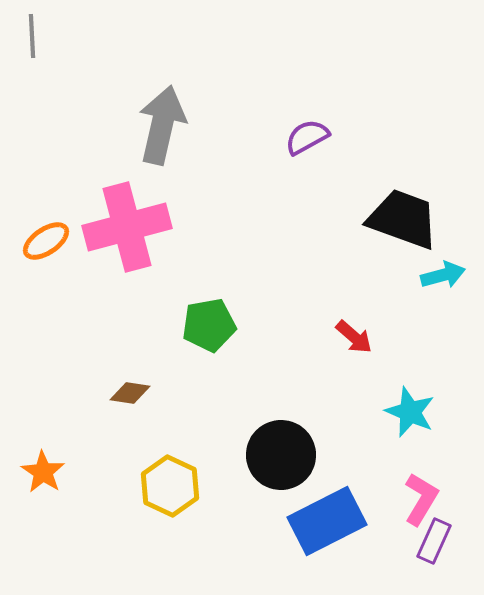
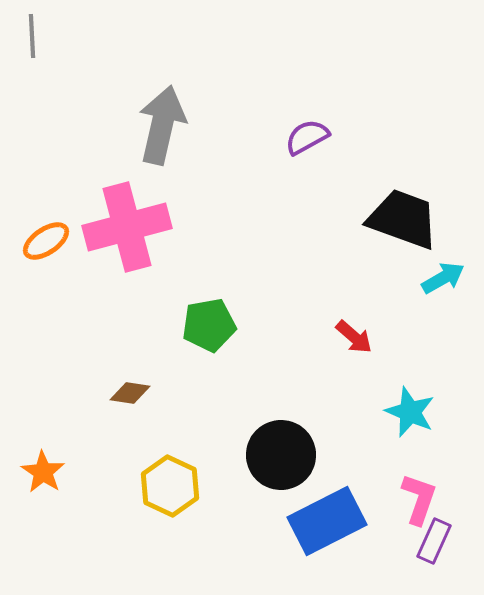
cyan arrow: moved 3 px down; rotated 15 degrees counterclockwise
pink L-shape: moved 2 px left; rotated 12 degrees counterclockwise
